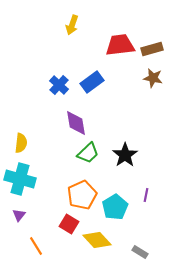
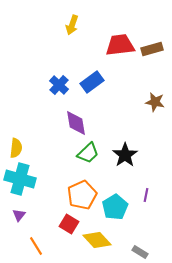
brown star: moved 2 px right, 24 px down
yellow semicircle: moved 5 px left, 5 px down
